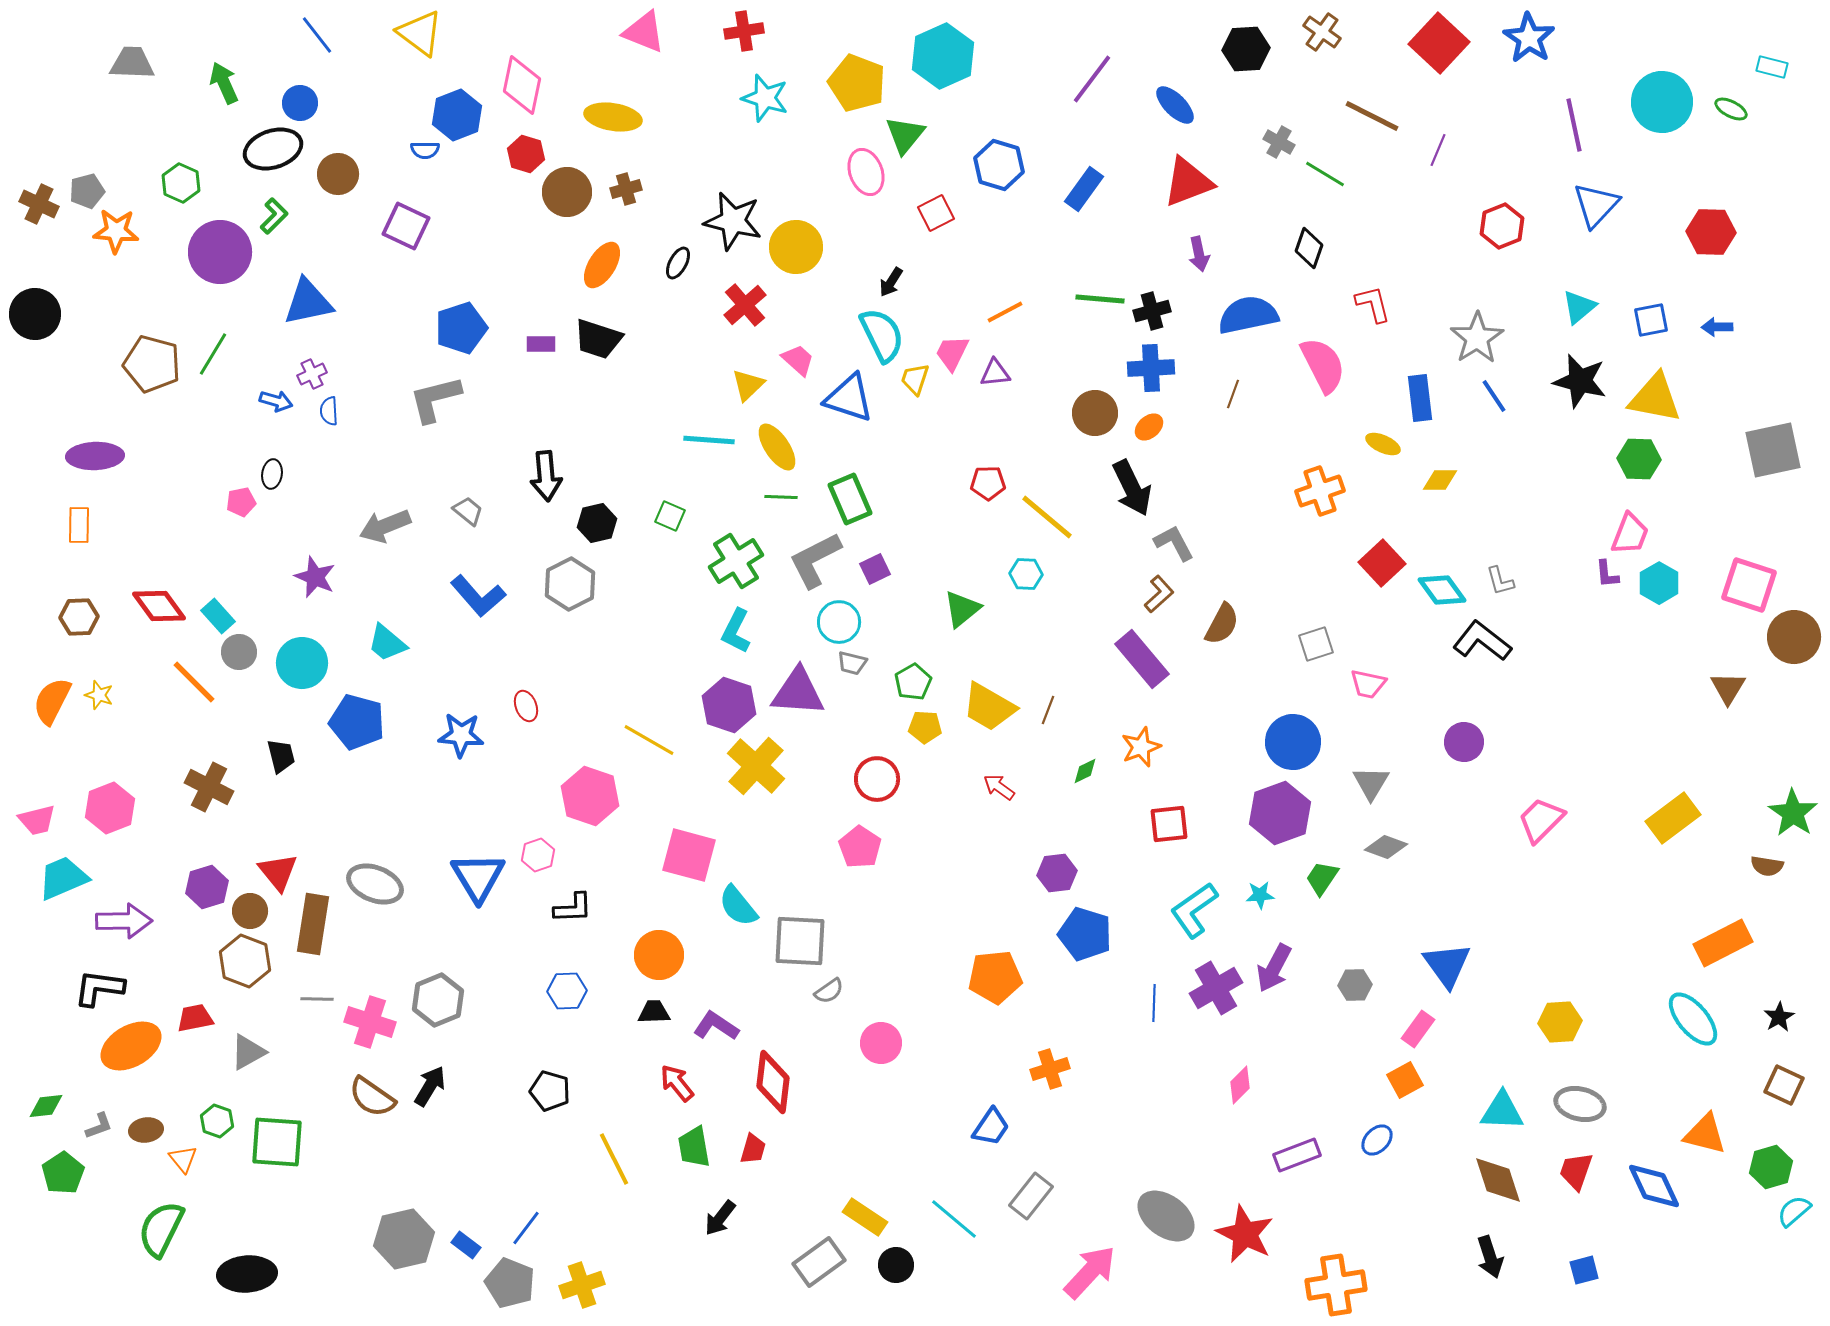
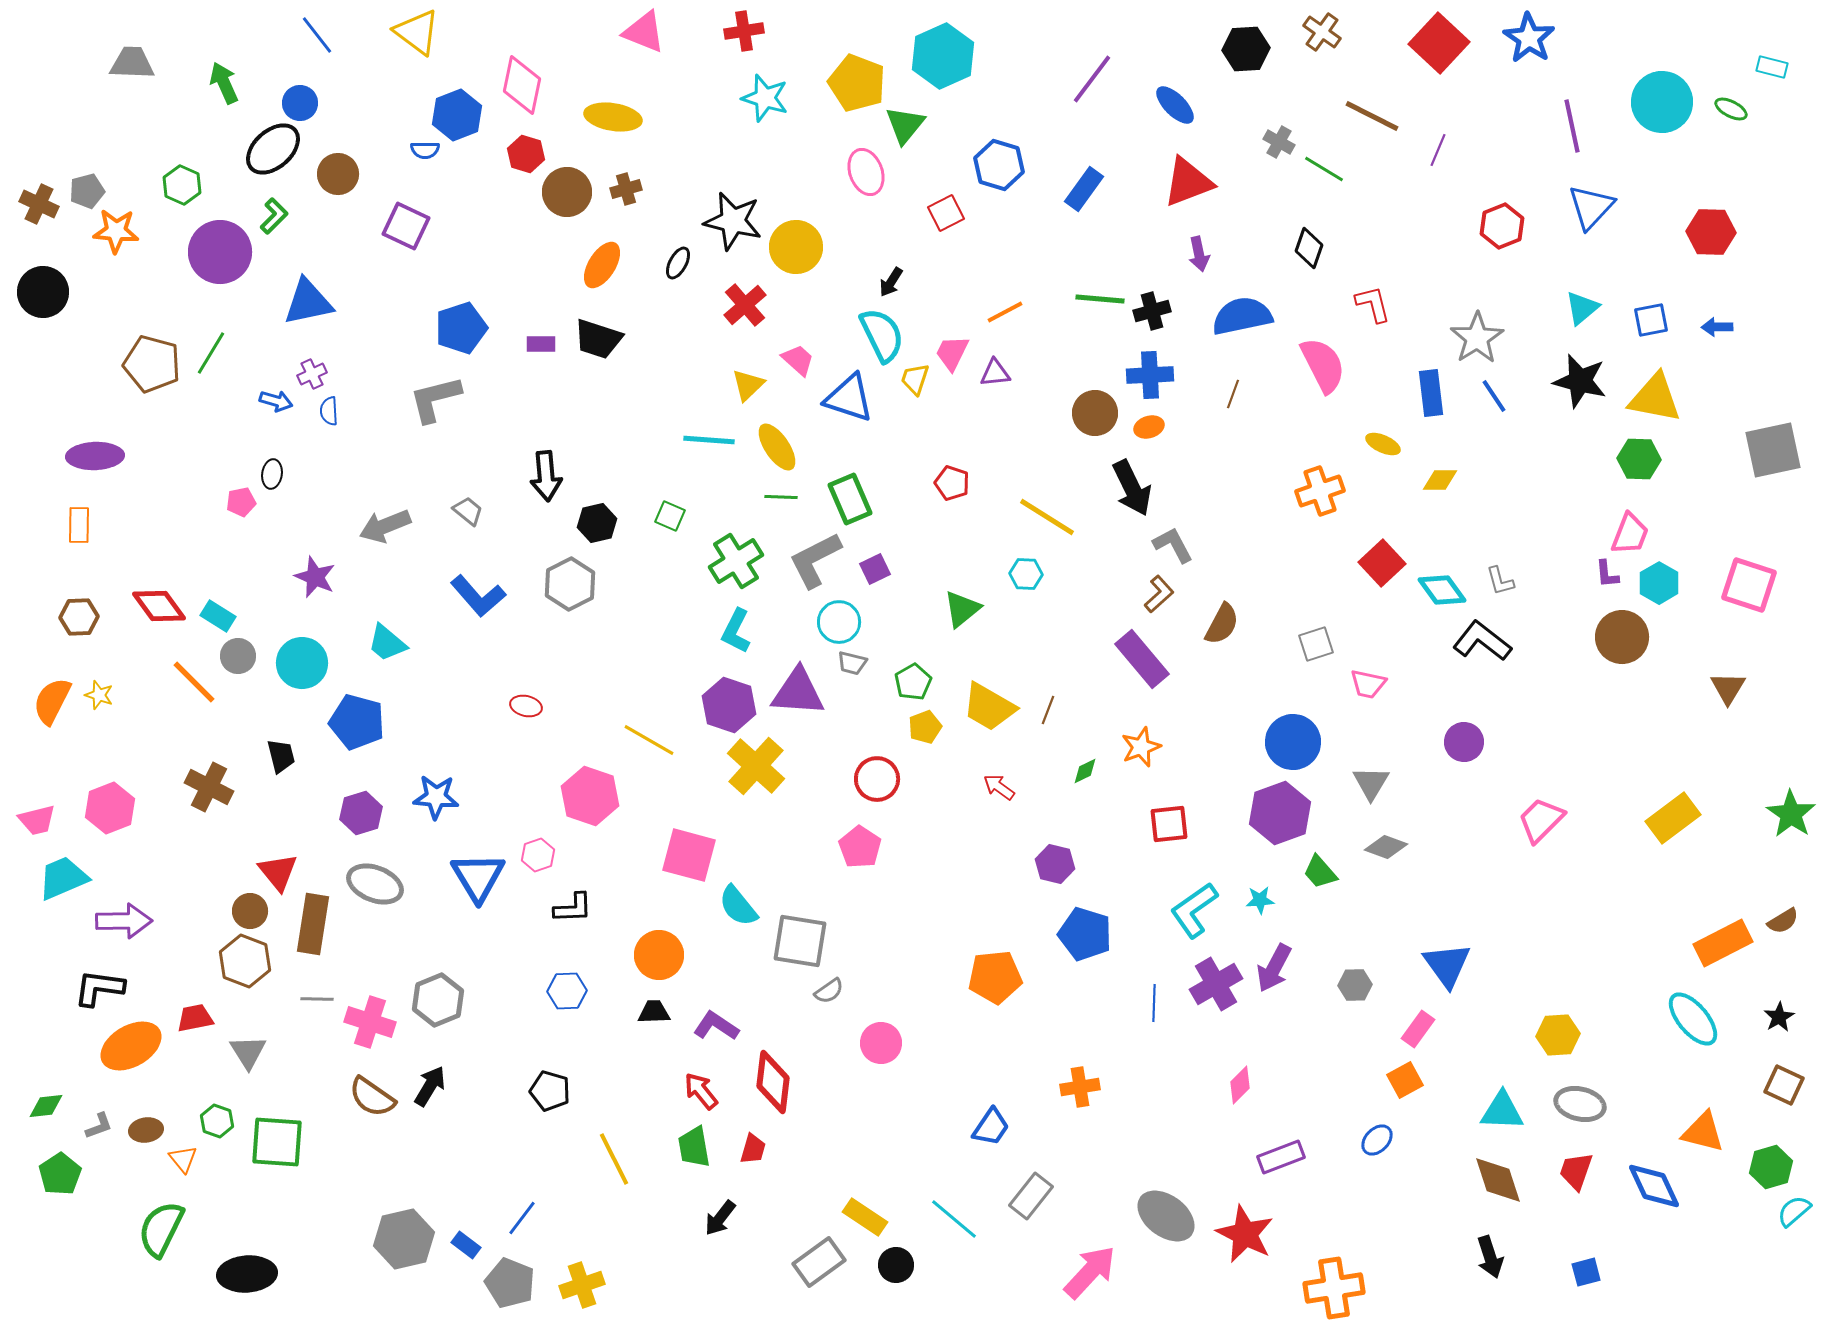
yellow triangle at (420, 33): moved 3 px left, 1 px up
purple line at (1574, 125): moved 2 px left, 1 px down
green triangle at (905, 135): moved 10 px up
black ellipse at (273, 149): rotated 24 degrees counterclockwise
green line at (1325, 174): moved 1 px left, 5 px up
green hexagon at (181, 183): moved 1 px right, 2 px down
blue triangle at (1596, 205): moved 5 px left, 2 px down
red square at (936, 213): moved 10 px right
cyan triangle at (1579, 307): moved 3 px right, 1 px down
black circle at (35, 314): moved 8 px right, 22 px up
blue semicircle at (1248, 315): moved 6 px left, 1 px down
green line at (213, 354): moved 2 px left, 1 px up
blue cross at (1151, 368): moved 1 px left, 7 px down
blue rectangle at (1420, 398): moved 11 px right, 5 px up
orange ellipse at (1149, 427): rotated 24 degrees clockwise
red pentagon at (988, 483): moved 36 px left; rotated 20 degrees clockwise
yellow line at (1047, 517): rotated 8 degrees counterclockwise
gray L-shape at (1174, 543): moved 1 px left, 2 px down
cyan rectangle at (218, 616): rotated 16 degrees counterclockwise
brown circle at (1794, 637): moved 172 px left
gray circle at (239, 652): moved 1 px left, 4 px down
red ellipse at (526, 706): rotated 56 degrees counterclockwise
yellow pentagon at (925, 727): rotated 24 degrees counterclockwise
blue star at (461, 735): moved 25 px left, 62 px down
green star at (1793, 813): moved 2 px left, 1 px down
brown semicircle at (1767, 866): moved 16 px right, 55 px down; rotated 40 degrees counterclockwise
purple hexagon at (1057, 873): moved 2 px left, 9 px up; rotated 21 degrees clockwise
green trapezoid at (1322, 878): moved 2 px left, 6 px up; rotated 75 degrees counterclockwise
purple hexagon at (207, 887): moved 154 px right, 74 px up
cyan star at (1260, 895): moved 5 px down
gray square at (800, 941): rotated 6 degrees clockwise
purple cross at (1216, 988): moved 4 px up
yellow hexagon at (1560, 1022): moved 2 px left, 13 px down
gray triangle at (248, 1052): rotated 33 degrees counterclockwise
orange cross at (1050, 1069): moved 30 px right, 18 px down; rotated 9 degrees clockwise
red arrow at (677, 1083): moved 24 px right, 8 px down
orange triangle at (1705, 1134): moved 2 px left, 2 px up
purple rectangle at (1297, 1155): moved 16 px left, 2 px down
green pentagon at (63, 1173): moved 3 px left, 1 px down
blue line at (526, 1228): moved 4 px left, 10 px up
blue square at (1584, 1270): moved 2 px right, 2 px down
orange cross at (1336, 1285): moved 2 px left, 3 px down
